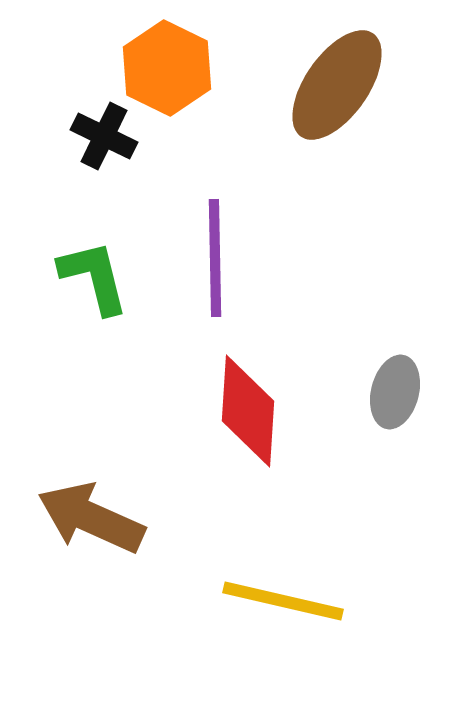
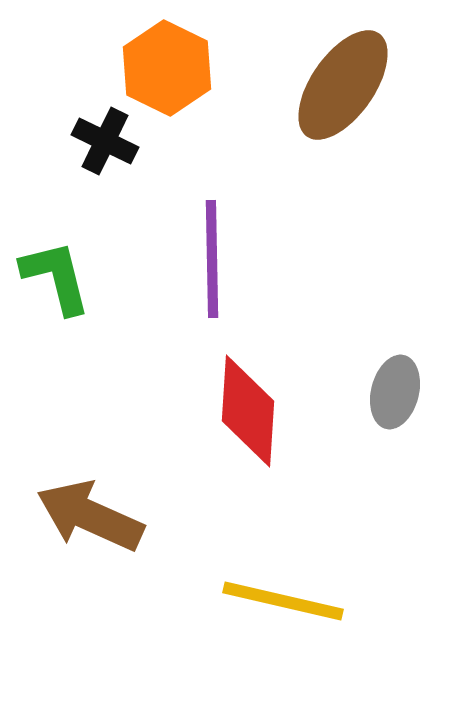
brown ellipse: moved 6 px right
black cross: moved 1 px right, 5 px down
purple line: moved 3 px left, 1 px down
green L-shape: moved 38 px left
brown arrow: moved 1 px left, 2 px up
